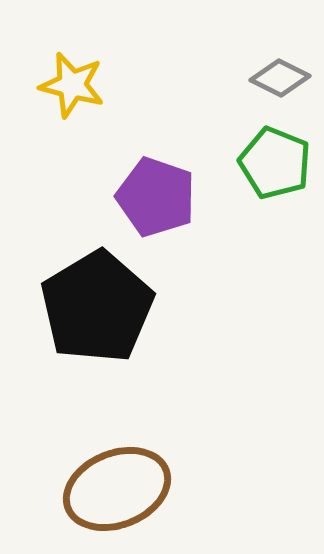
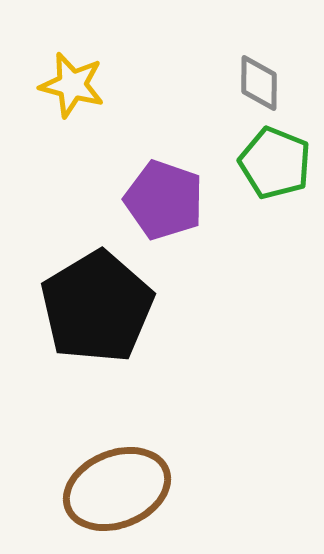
gray diamond: moved 21 px left, 5 px down; rotated 64 degrees clockwise
purple pentagon: moved 8 px right, 3 px down
